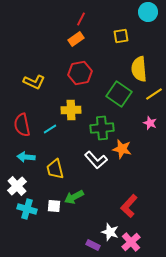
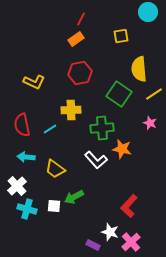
yellow trapezoid: rotated 40 degrees counterclockwise
